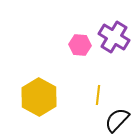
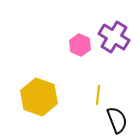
pink hexagon: rotated 20 degrees clockwise
yellow hexagon: rotated 9 degrees counterclockwise
black semicircle: rotated 116 degrees clockwise
